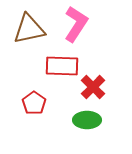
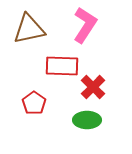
pink L-shape: moved 9 px right, 1 px down
